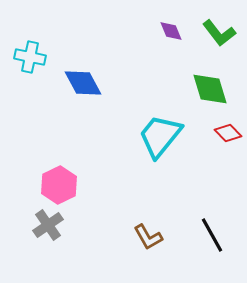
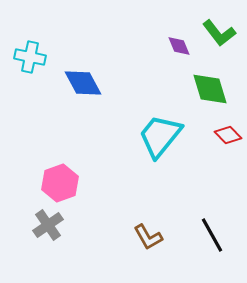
purple diamond: moved 8 px right, 15 px down
red diamond: moved 2 px down
pink hexagon: moved 1 px right, 2 px up; rotated 6 degrees clockwise
